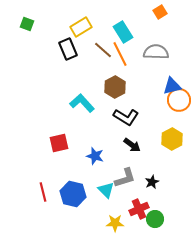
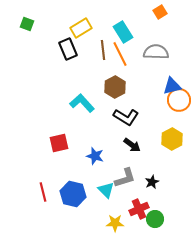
yellow rectangle: moved 1 px down
brown line: rotated 42 degrees clockwise
